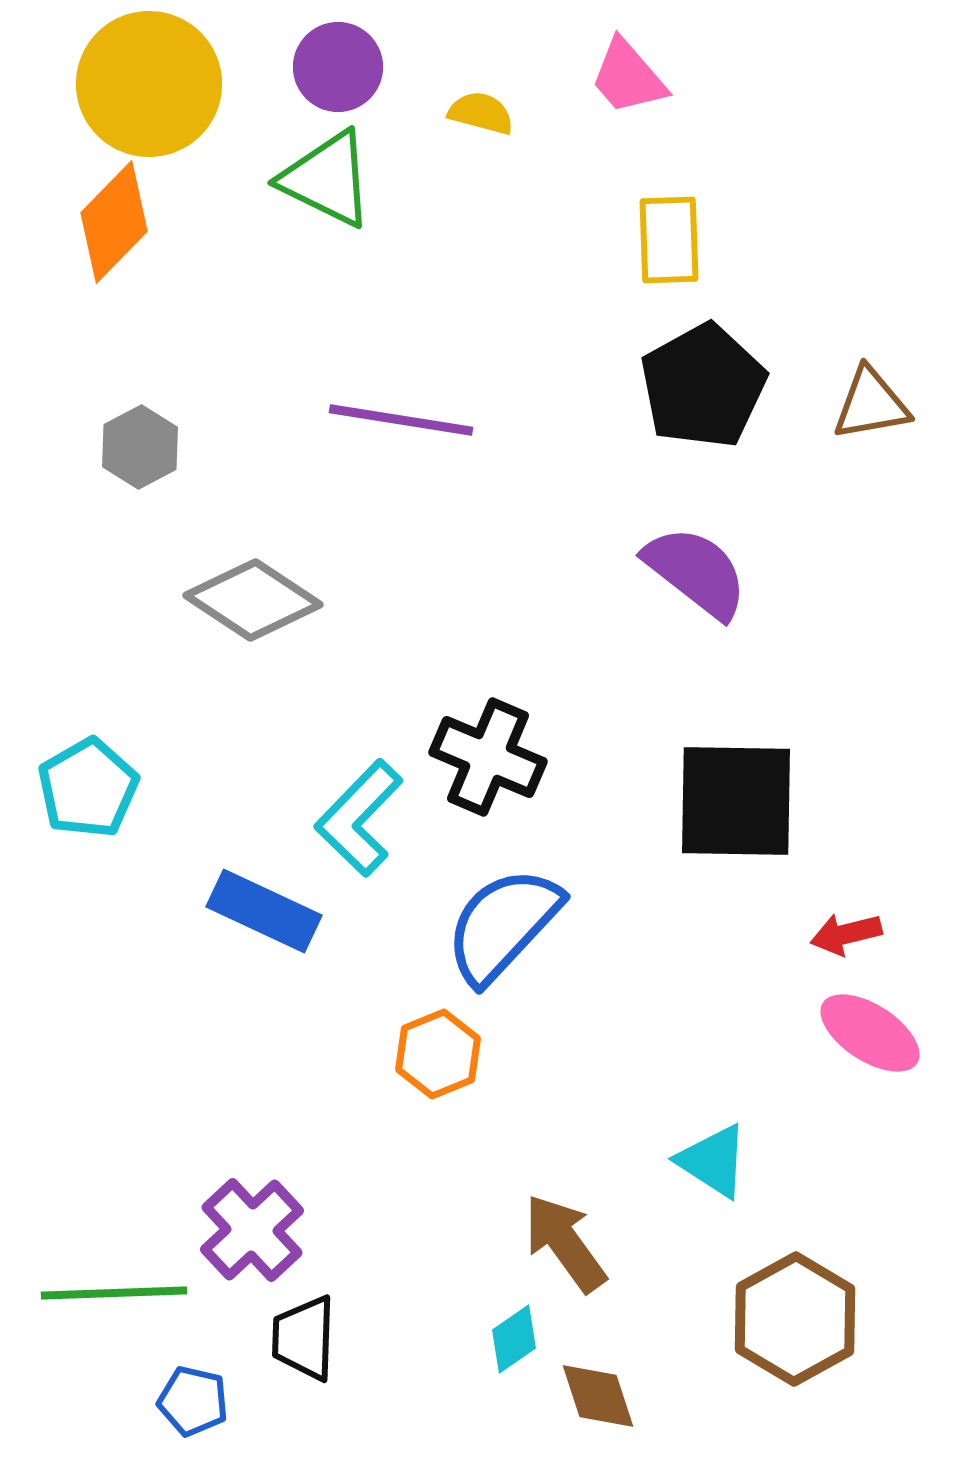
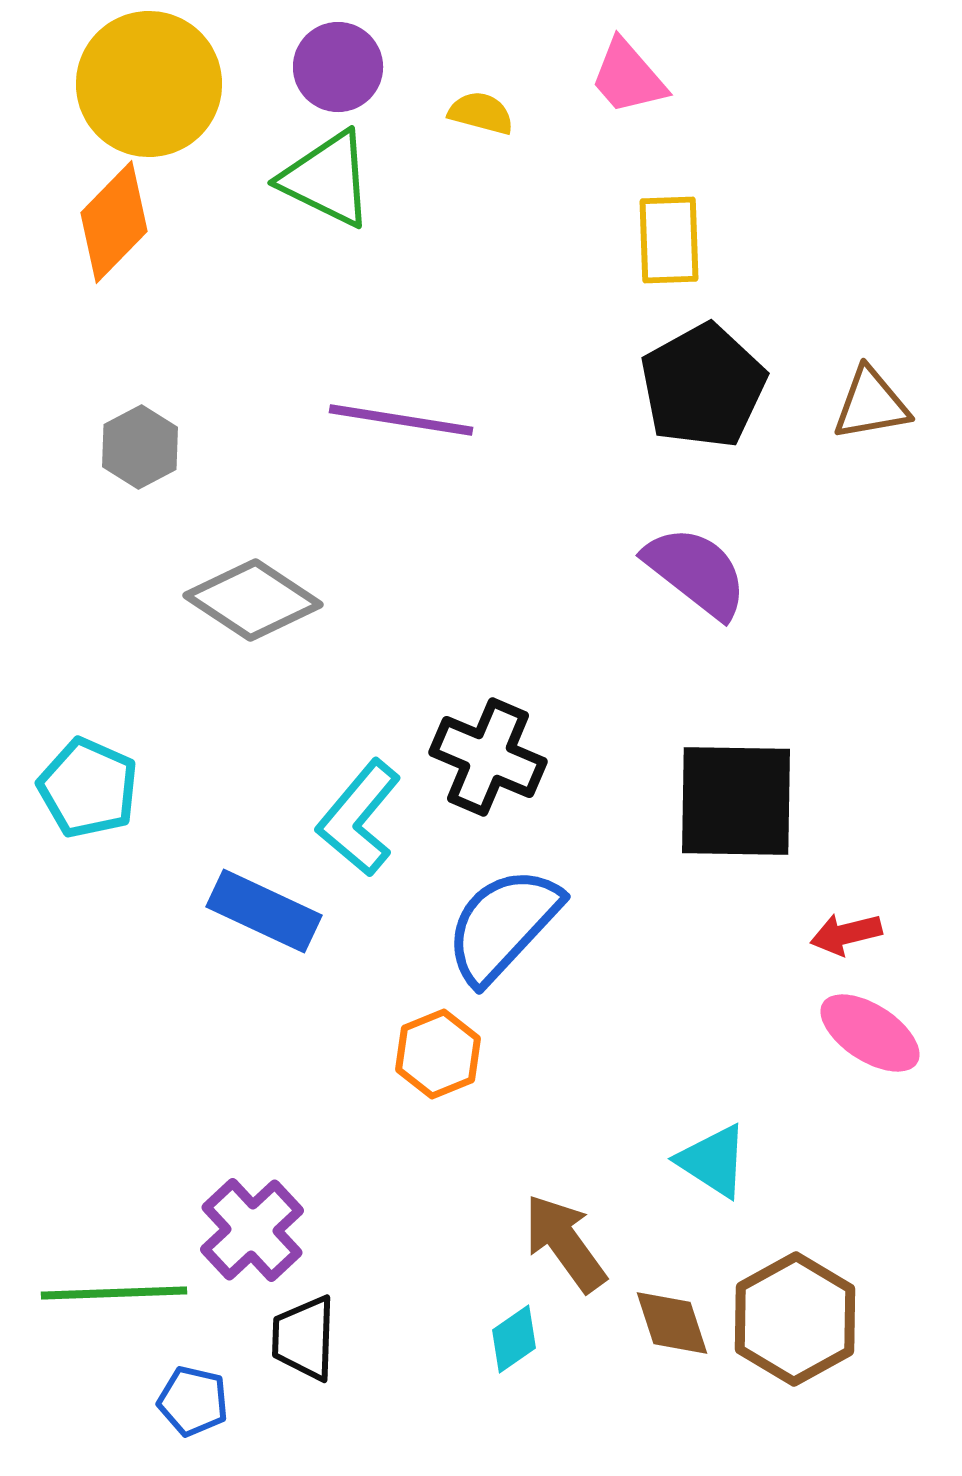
cyan pentagon: rotated 18 degrees counterclockwise
cyan L-shape: rotated 4 degrees counterclockwise
brown diamond: moved 74 px right, 73 px up
